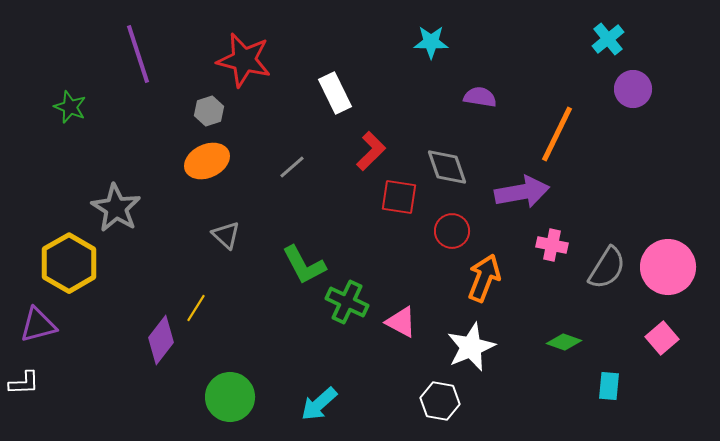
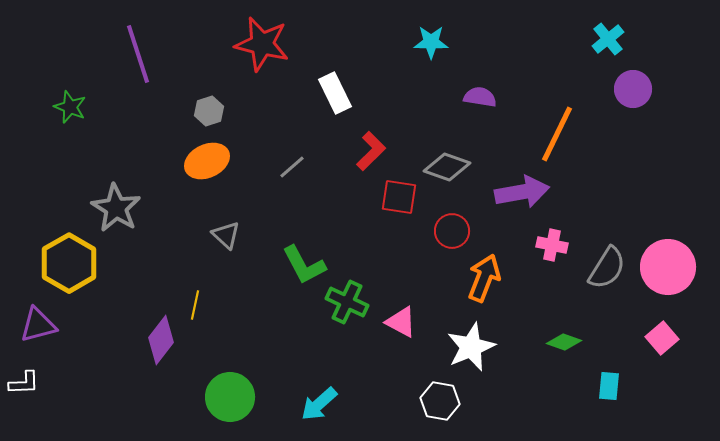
red star: moved 18 px right, 16 px up
gray diamond: rotated 51 degrees counterclockwise
yellow line: moved 1 px left, 3 px up; rotated 20 degrees counterclockwise
